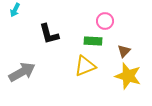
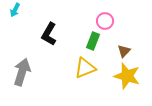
black L-shape: rotated 45 degrees clockwise
green rectangle: rotated 72 degrees counterclockwise
yellow triangle: moved 2 px down
gray arrow: rotated 44 degrees counterclockwise
yellow star: moved 1 px left
